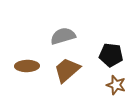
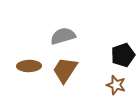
black pentagon: moved 12 px right; rotated 25 degrees counterclockwise
brown ellipse: moved 2 px right
brown trapezoid: moved 2 px left; rotated 16 degrees counterclockwise
